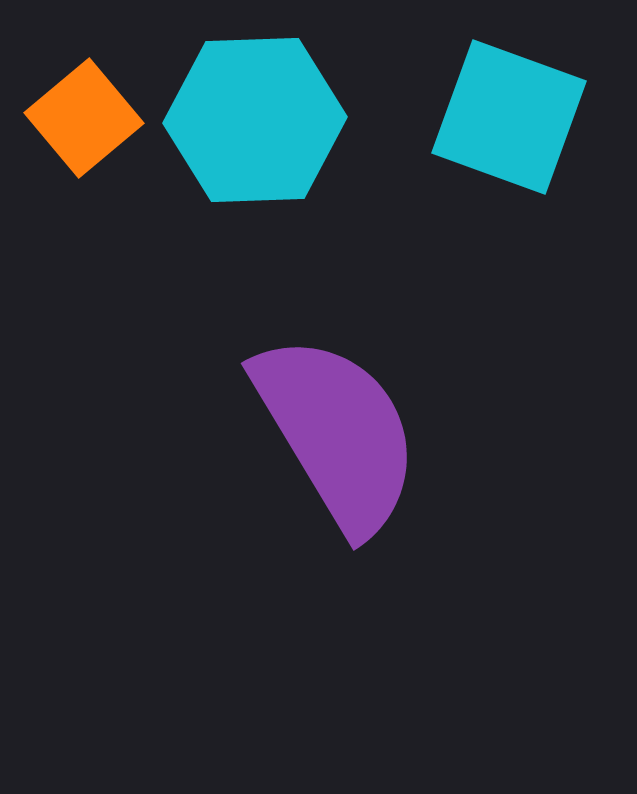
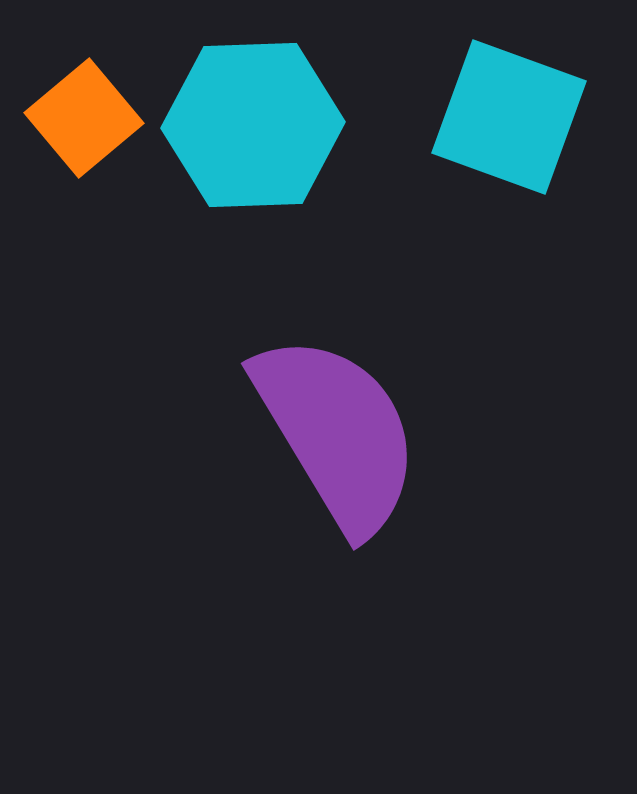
cyan hexagon: moved 2 px left, 5 px down
